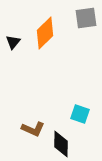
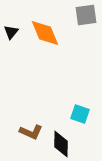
gray square: moved 3 px up
orange diamond: rotated 68 degrees counterclockwise
black triangle: moved 2 px left, 10 px up
brown L-shape: moved 2 px left, 3 px down
